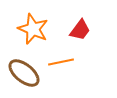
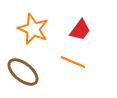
orange line: moved 12 px right; rotated 35 degrees clockwise
brown ellipse: moved 1 px left, 1 px up
